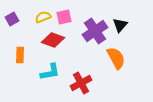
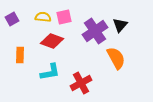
yellow semicircle: rotated 28 degrees clockwise
red diamond: moved 1 px left, 1 px down
